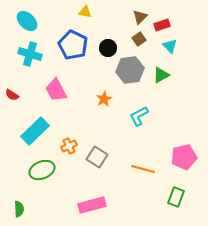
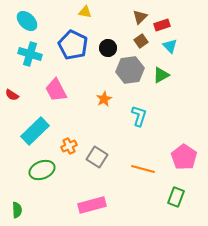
brown square: moved 2 px right, 2 px down
cyan L-shape: rotated 135 degrees clockwise
pink pentagon: rotated 25 degrees counterclockwise
green semicircle: moved 2 px left, 1 px down
